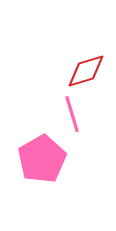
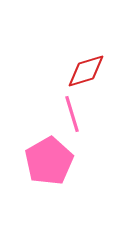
pink pentagon: moved 7 px right, 2 px down
